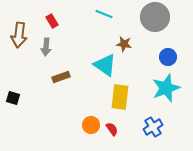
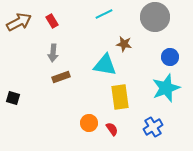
cyan line: rotated 48 degrees counterclockwise
brown arrow: moved 13 px up; rotated 125 degrees counterclockwise
gray arrow: moved 7 px right, 6 px down
blue circle: moved 2 px right
cyan triangle: rotated 25 degrees counterclockwise
yellow rectangle: rotated 15 degrees counterclockwise
orange circle: moved 2 px left, 2 px up
